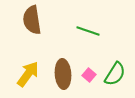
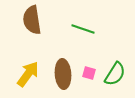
green line: moved 5 px left, 2 px up
pink square: moved 2 px up; rotated 24 degrees counterclockwise
